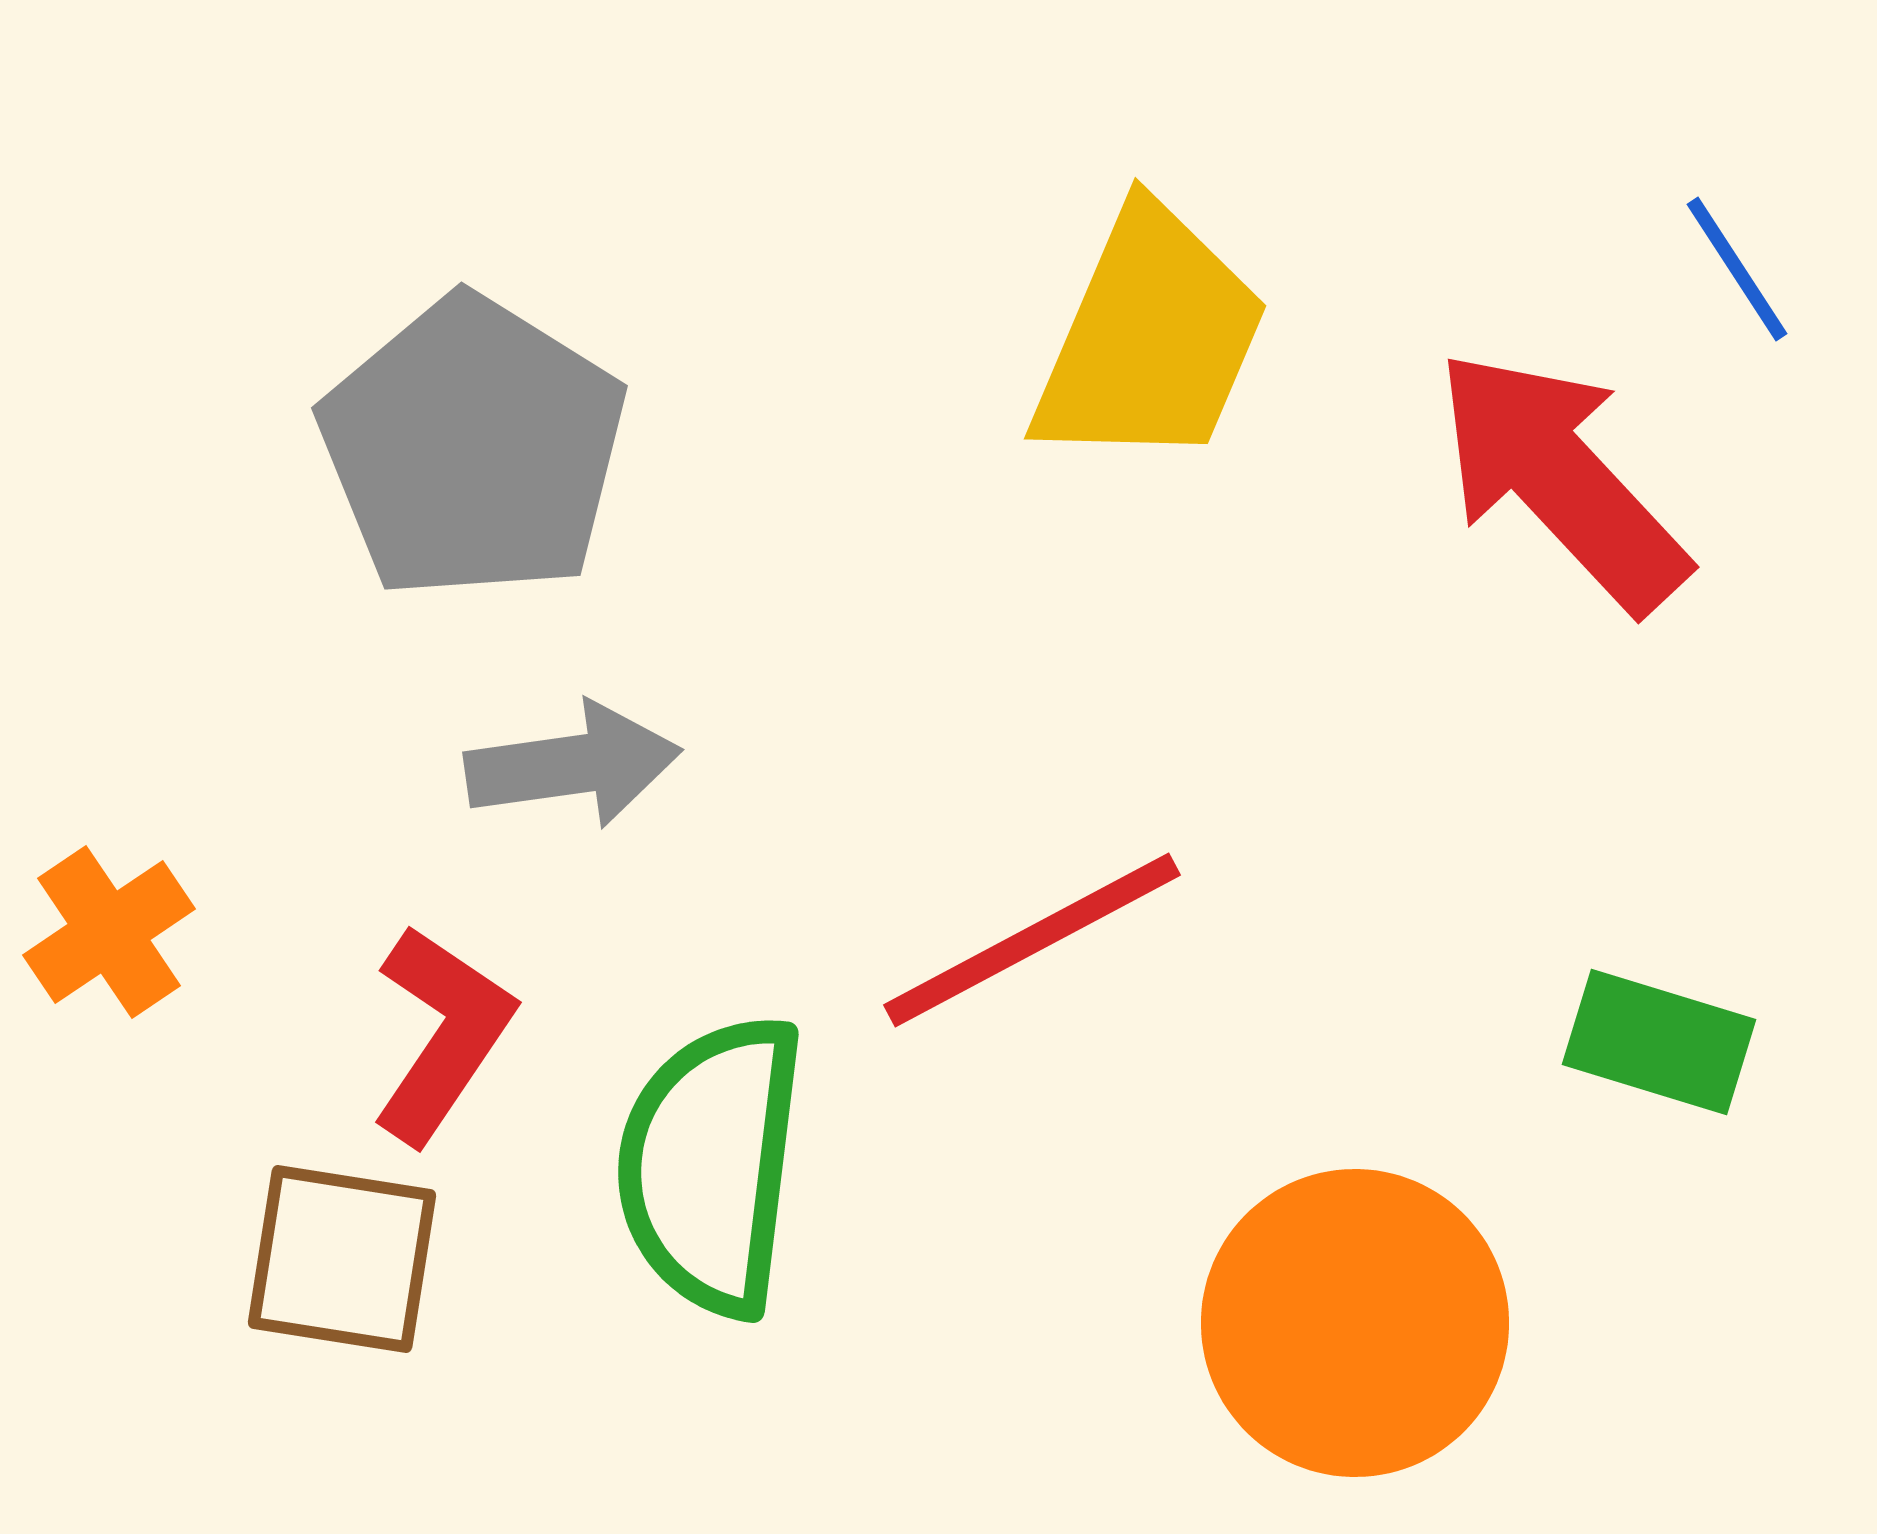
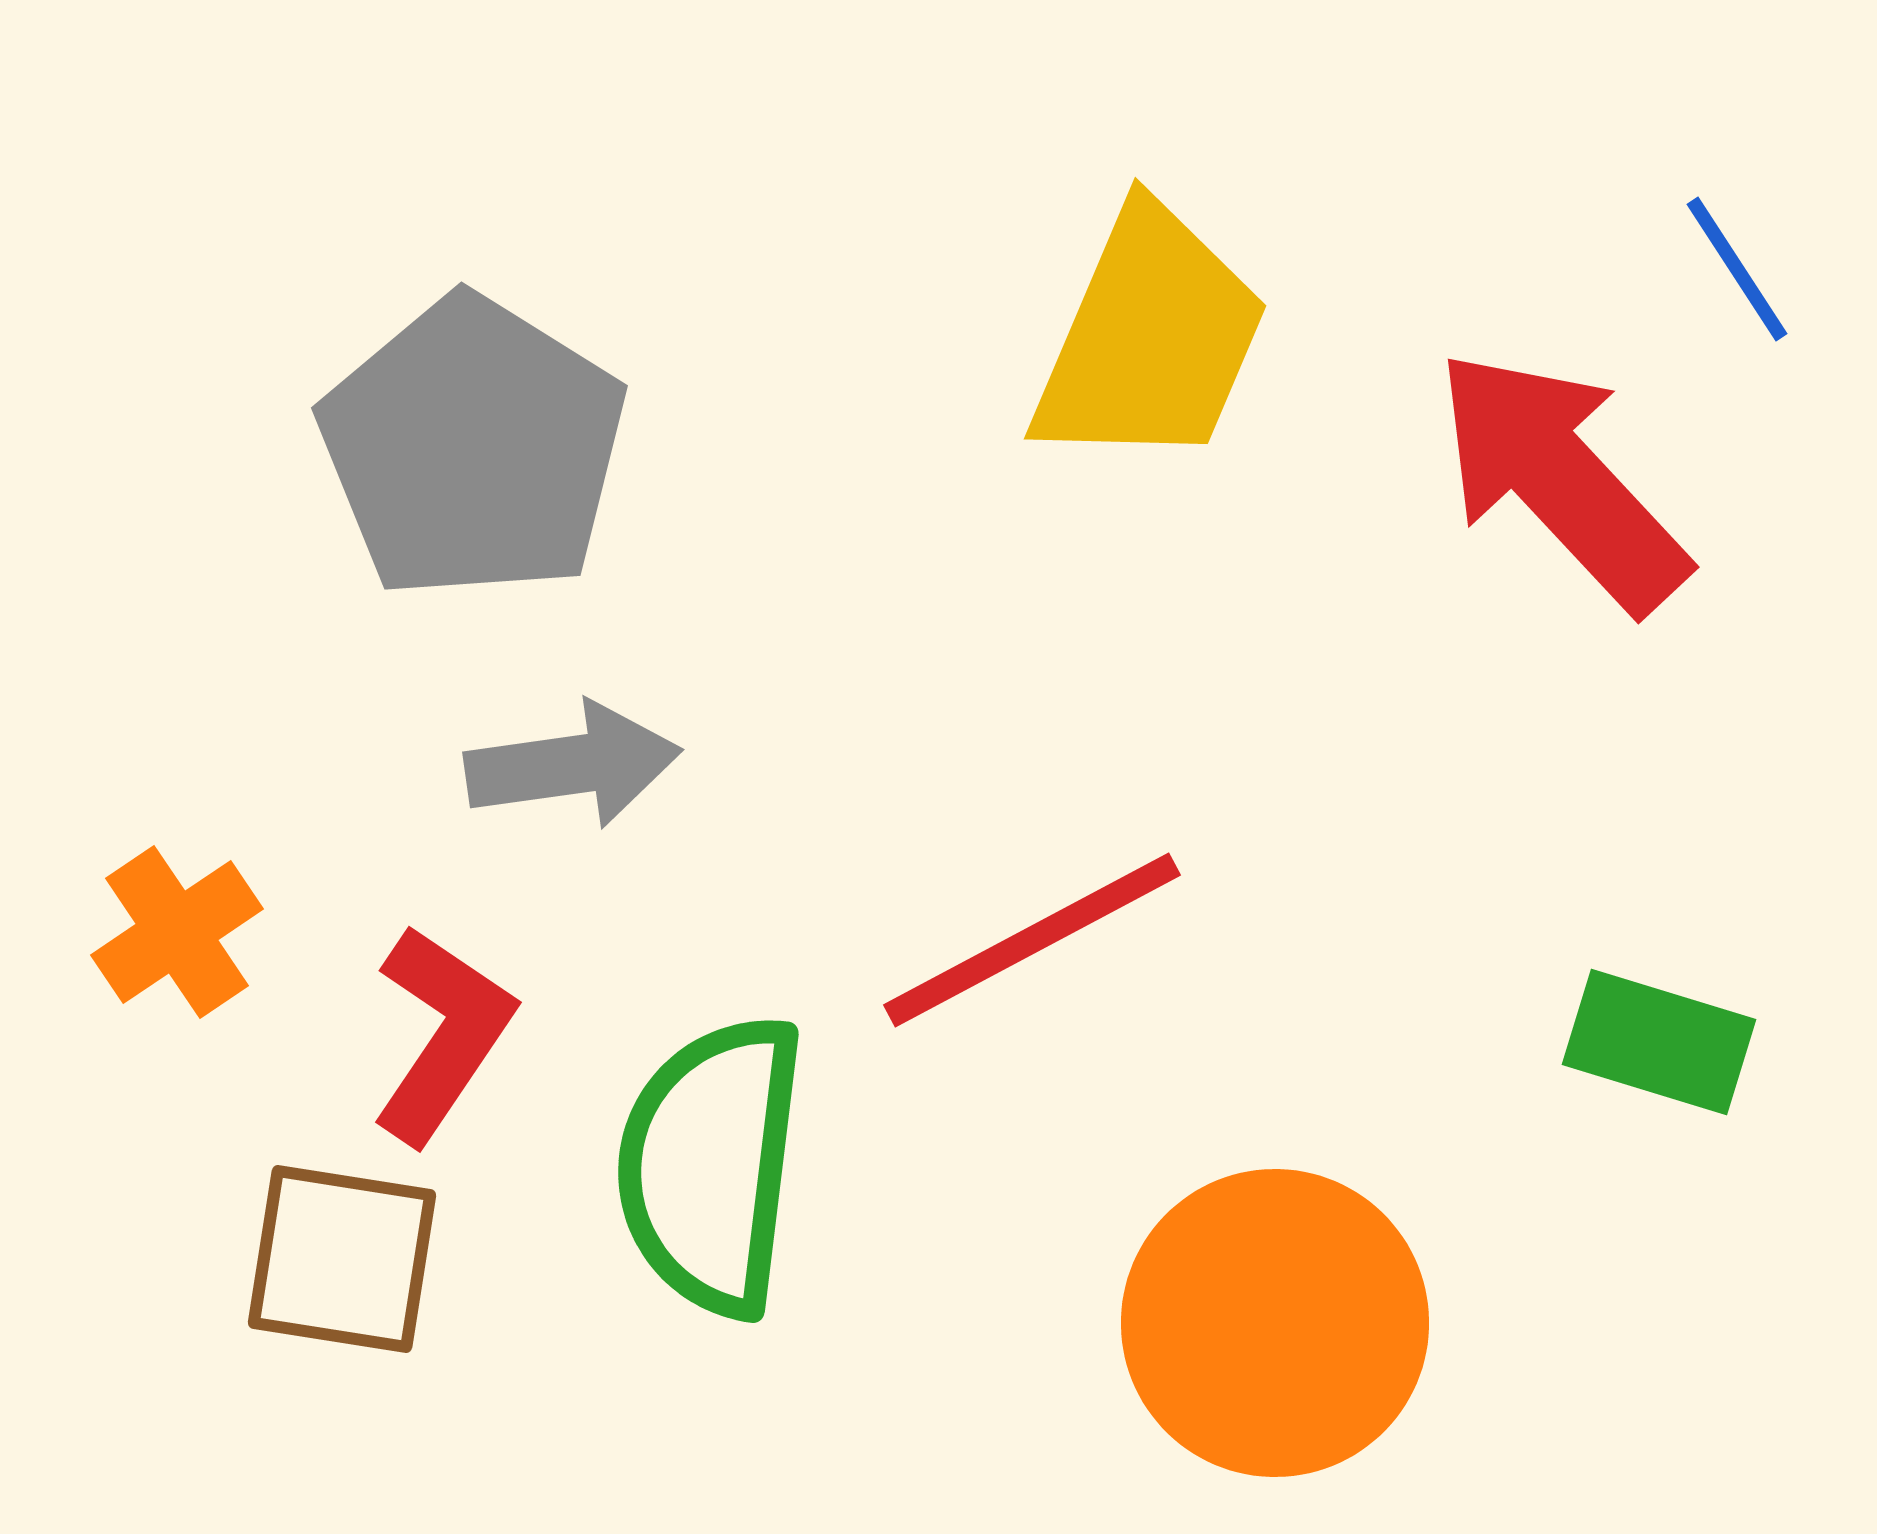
orange cross: moved 68 px right
orange circle: moved 80 px left
